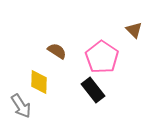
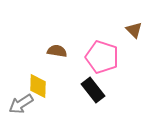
brown semicircle: rotated 24 degrees counterclockwise
pink pentagon: rotated 16 degrees counterclockwise
yellow diamond: moved 1 px left, 4 px down
gray arrow: moved 2 px up; rotated 90 degrees clockwise
